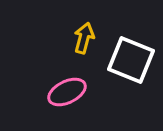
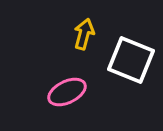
yellow arrow: moved 4 px up
